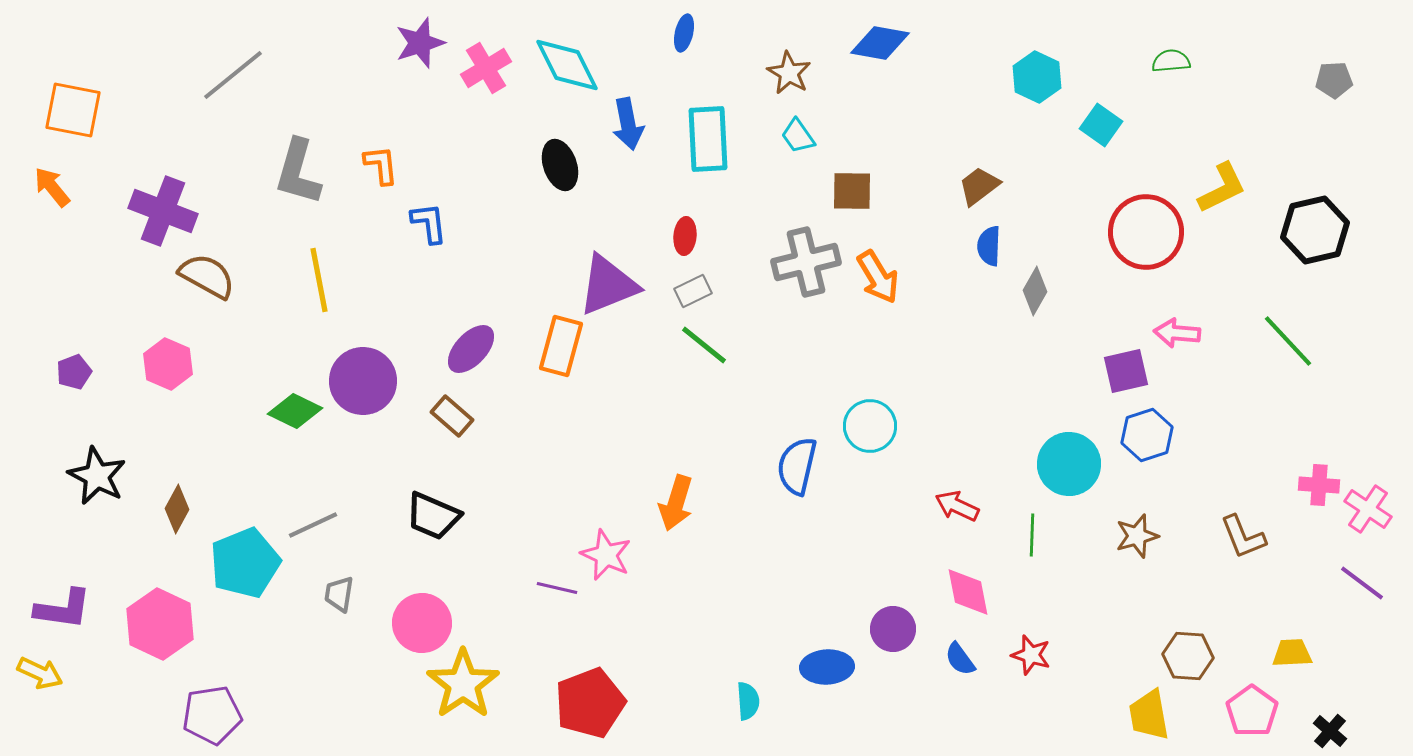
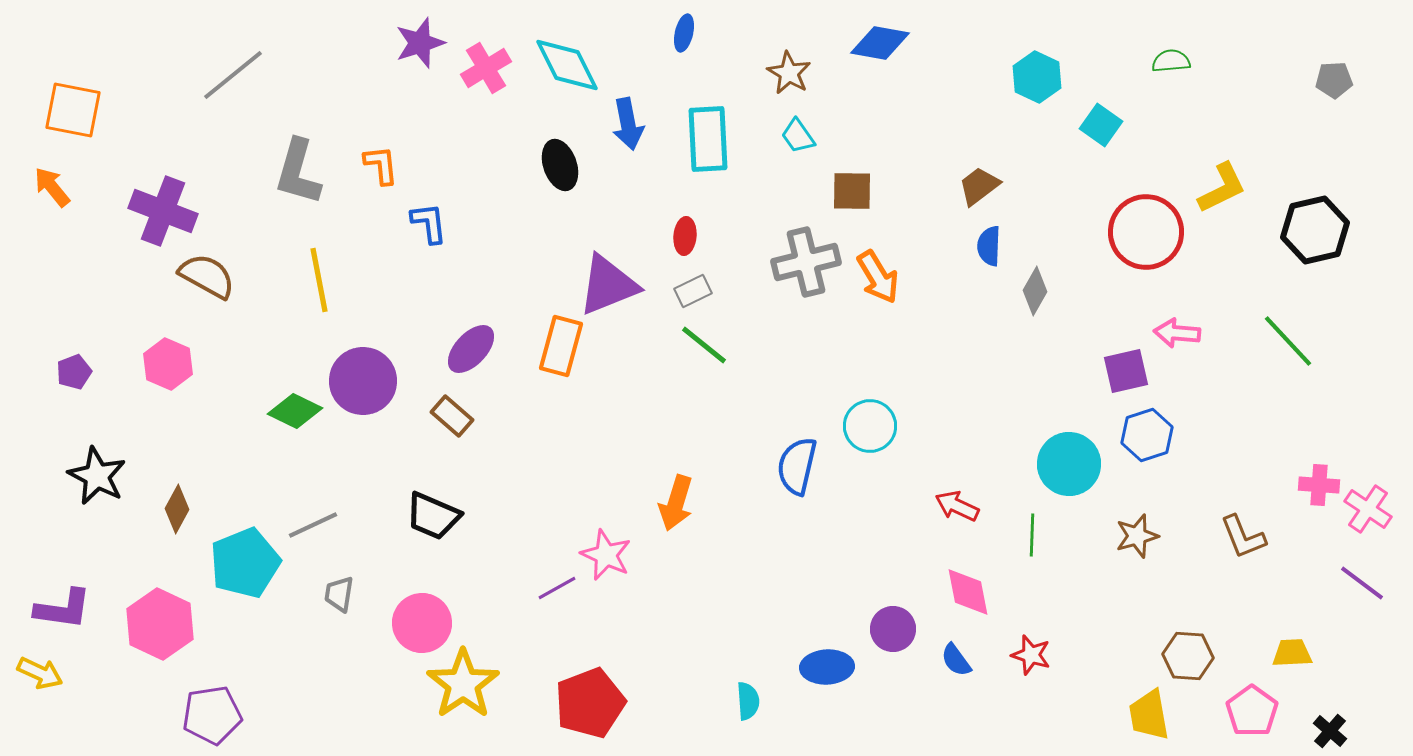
purple line at (557, 588): rotated 42 degrees counterclockwise
blue semicircle at (960, 659): moved 4 px left, 1 px down
